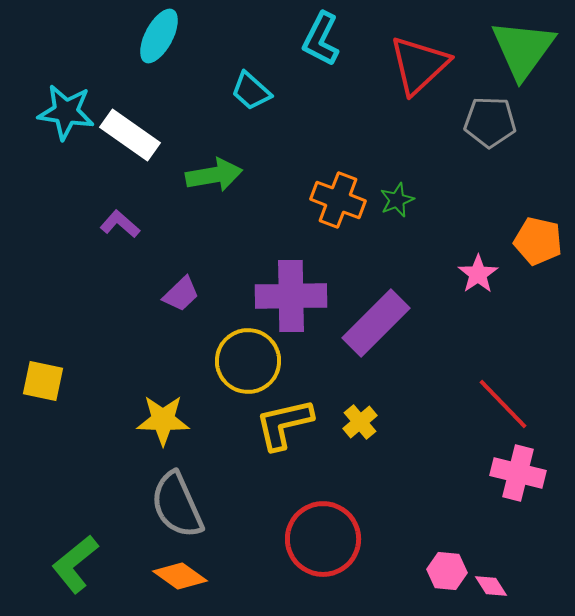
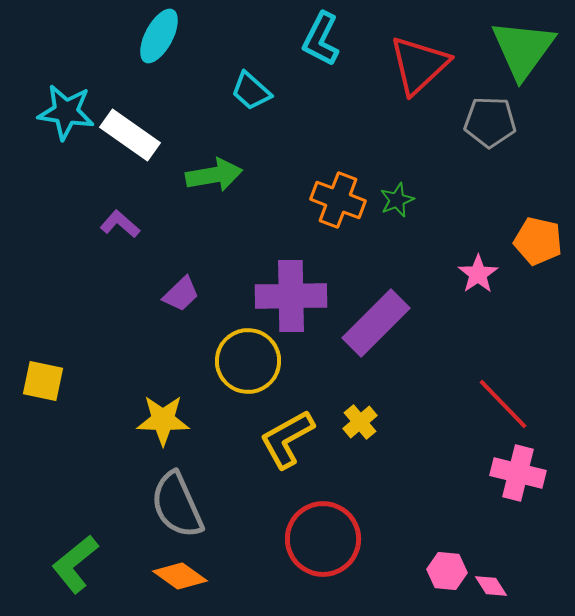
yellow L-shape: moved 3 px right, 15 px down; rotated 16 degrees counterclockwise
